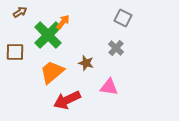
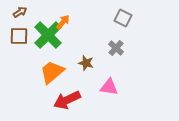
brown square: moved 4 px right, 16 px up
